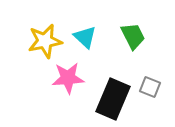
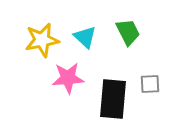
green trapezoid: moved 5 px left, 4 px up
yellow star: moved 3 px left, 1 px up
gray square: moved 3 px up; rotated 25 degrees counterclockwise
black rectangle: rotated 18 degrees counterclockwise
